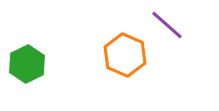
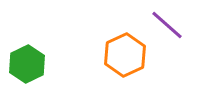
orange hexagon: rotated 12 degrees clockwise
